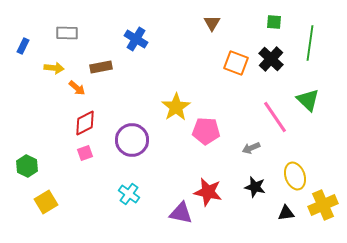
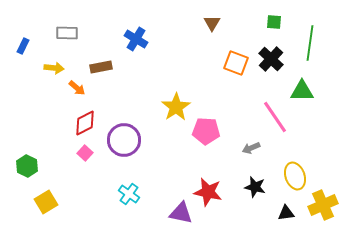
green triangle: moved 6 px left, 9 px up; rotated 45 degrees counterclockwise
purple circle: moved 8 px left
pink square: rotated 28 degrees counterclockwise
